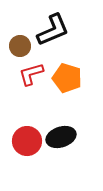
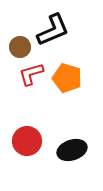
brown circle: moved 1 px down
black ellipse: moved 11 px right, 13 px down
